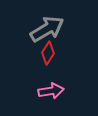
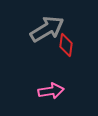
red diamond: moved 18 px right, 8 px up; rotated 25 degrees counterclockwise
